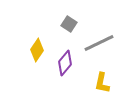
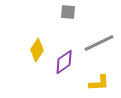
gray square: moved 1 px left, 12 px up; rotated 28 degrees counterclockwise
purple diamond: moved 1 px left, 1 px up; rotated 15 degrees clockwise
yellow L-shape: moved 3 px left; rotated 105 degrees counterclockwise
